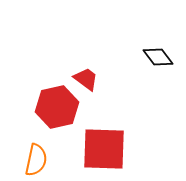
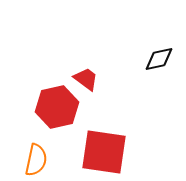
black diamond: moved 1 px right, 2 px down; rotated 64 degrees counterclockwise
red square: moved 3 px down; rotated 6 degrees clockwise
